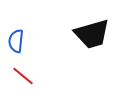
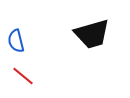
blue semicircle: rotated 20 degrees counterclockwise
